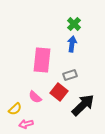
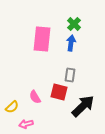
blue arrow: moved 1 px left, 1 px up
pink rectangle: moved 21 px up
gray rectangle: rotated 64 degrees counterclockwise
red square: rotated 24 degrees counterclockwise
pink semicircle: rotated 16 degrees clockwise
black arrow: moved 1 px down
yellow semicircle: moved 3 px left, 2 px up
